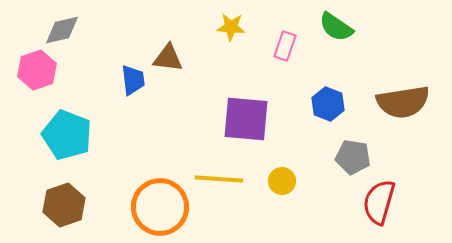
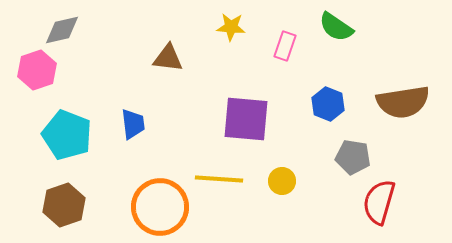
blue trapezoid: moved 44 px down
